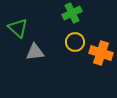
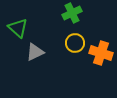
yellow circle: moved 1 px down
gray triangle: rotated 18 degrees counterclockwise
